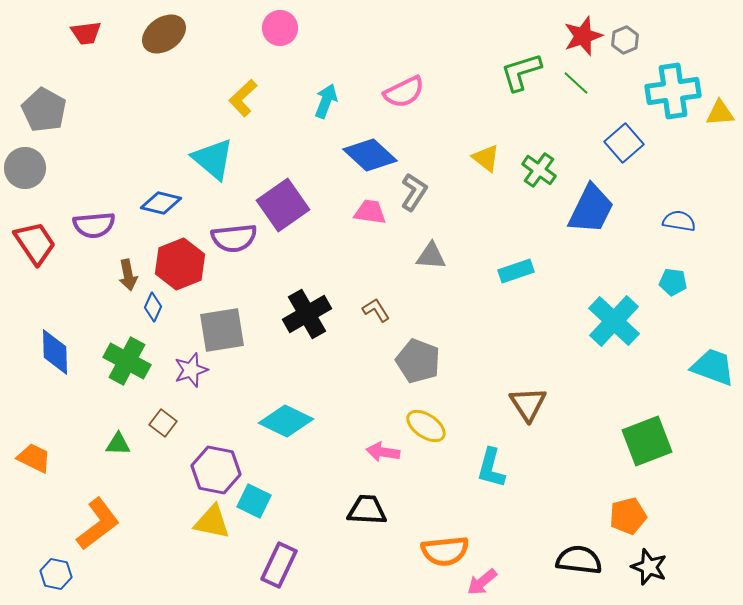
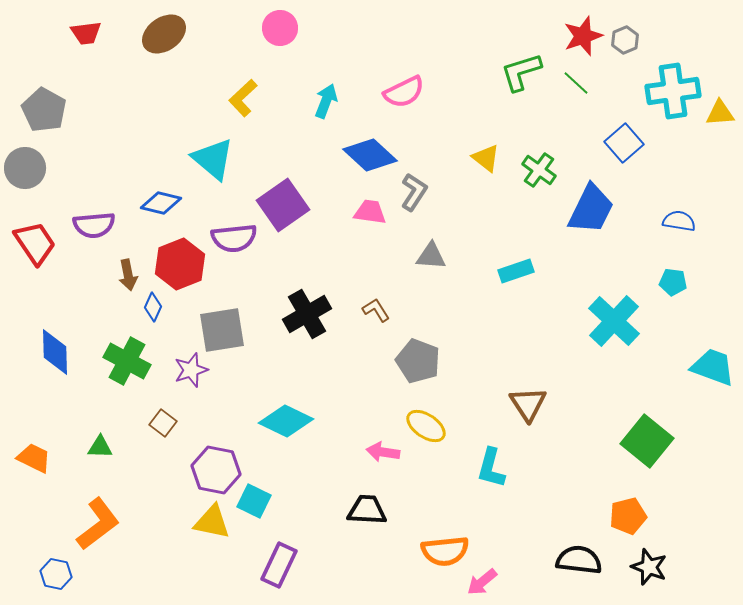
green square at (647, 441): rotated 30 degrees counterclockwise
green triangle at (118, 444): moved 18 px left, 3 px down
